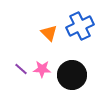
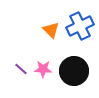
orange triangle: moved 2 px right, 3 px up
pink star: moved 1 px right
black circle: moved 2 px right, 4 px up
